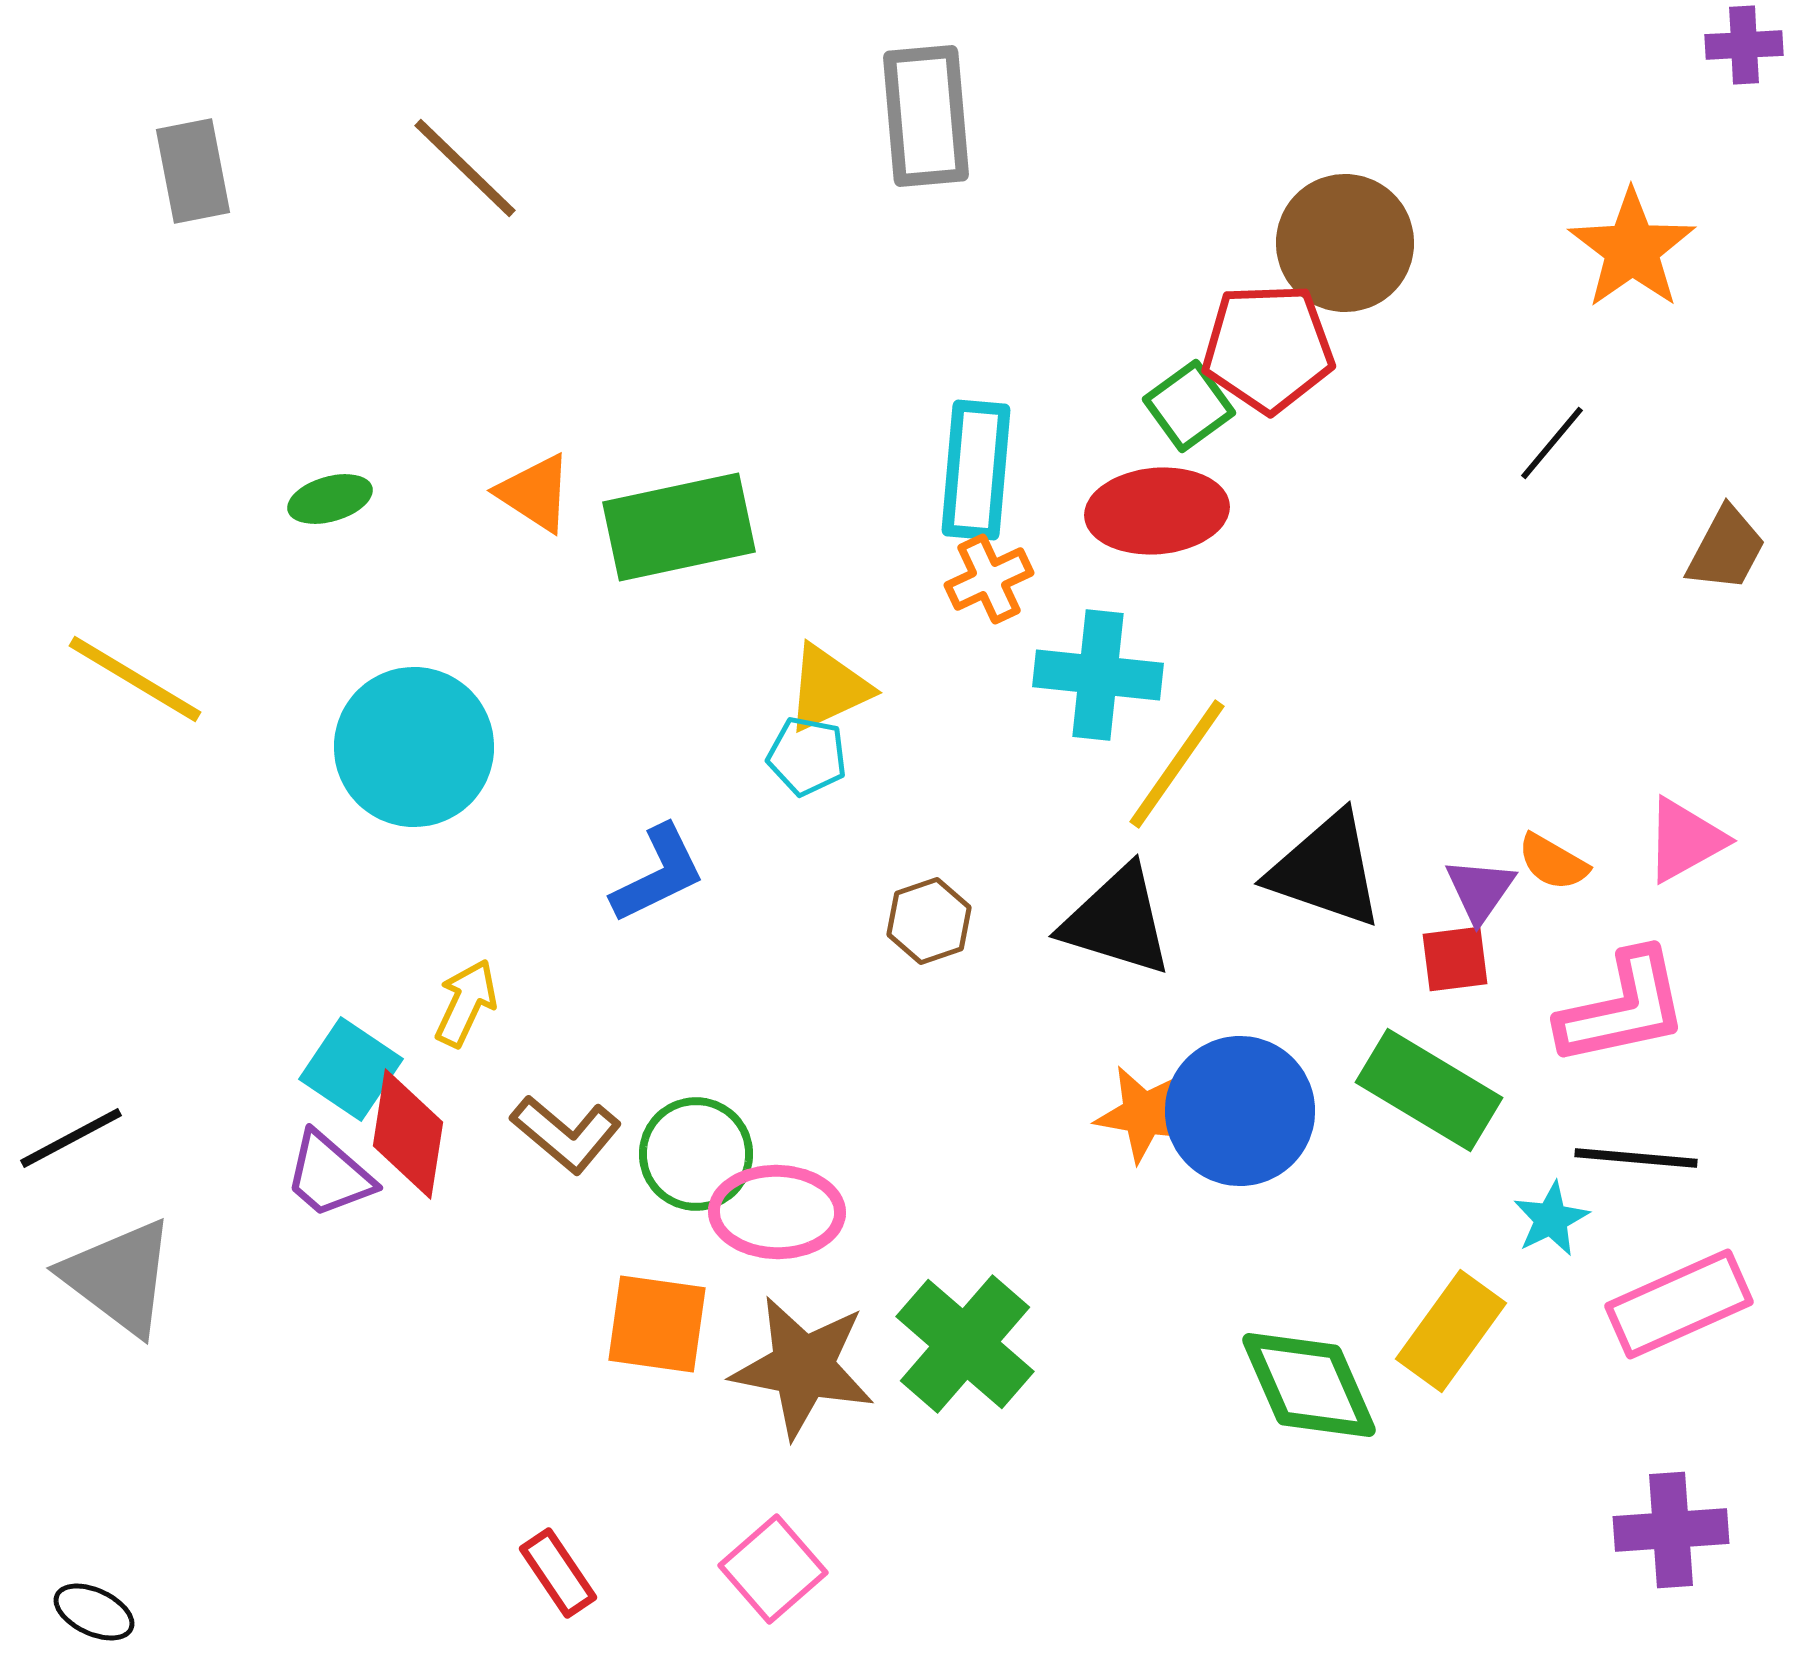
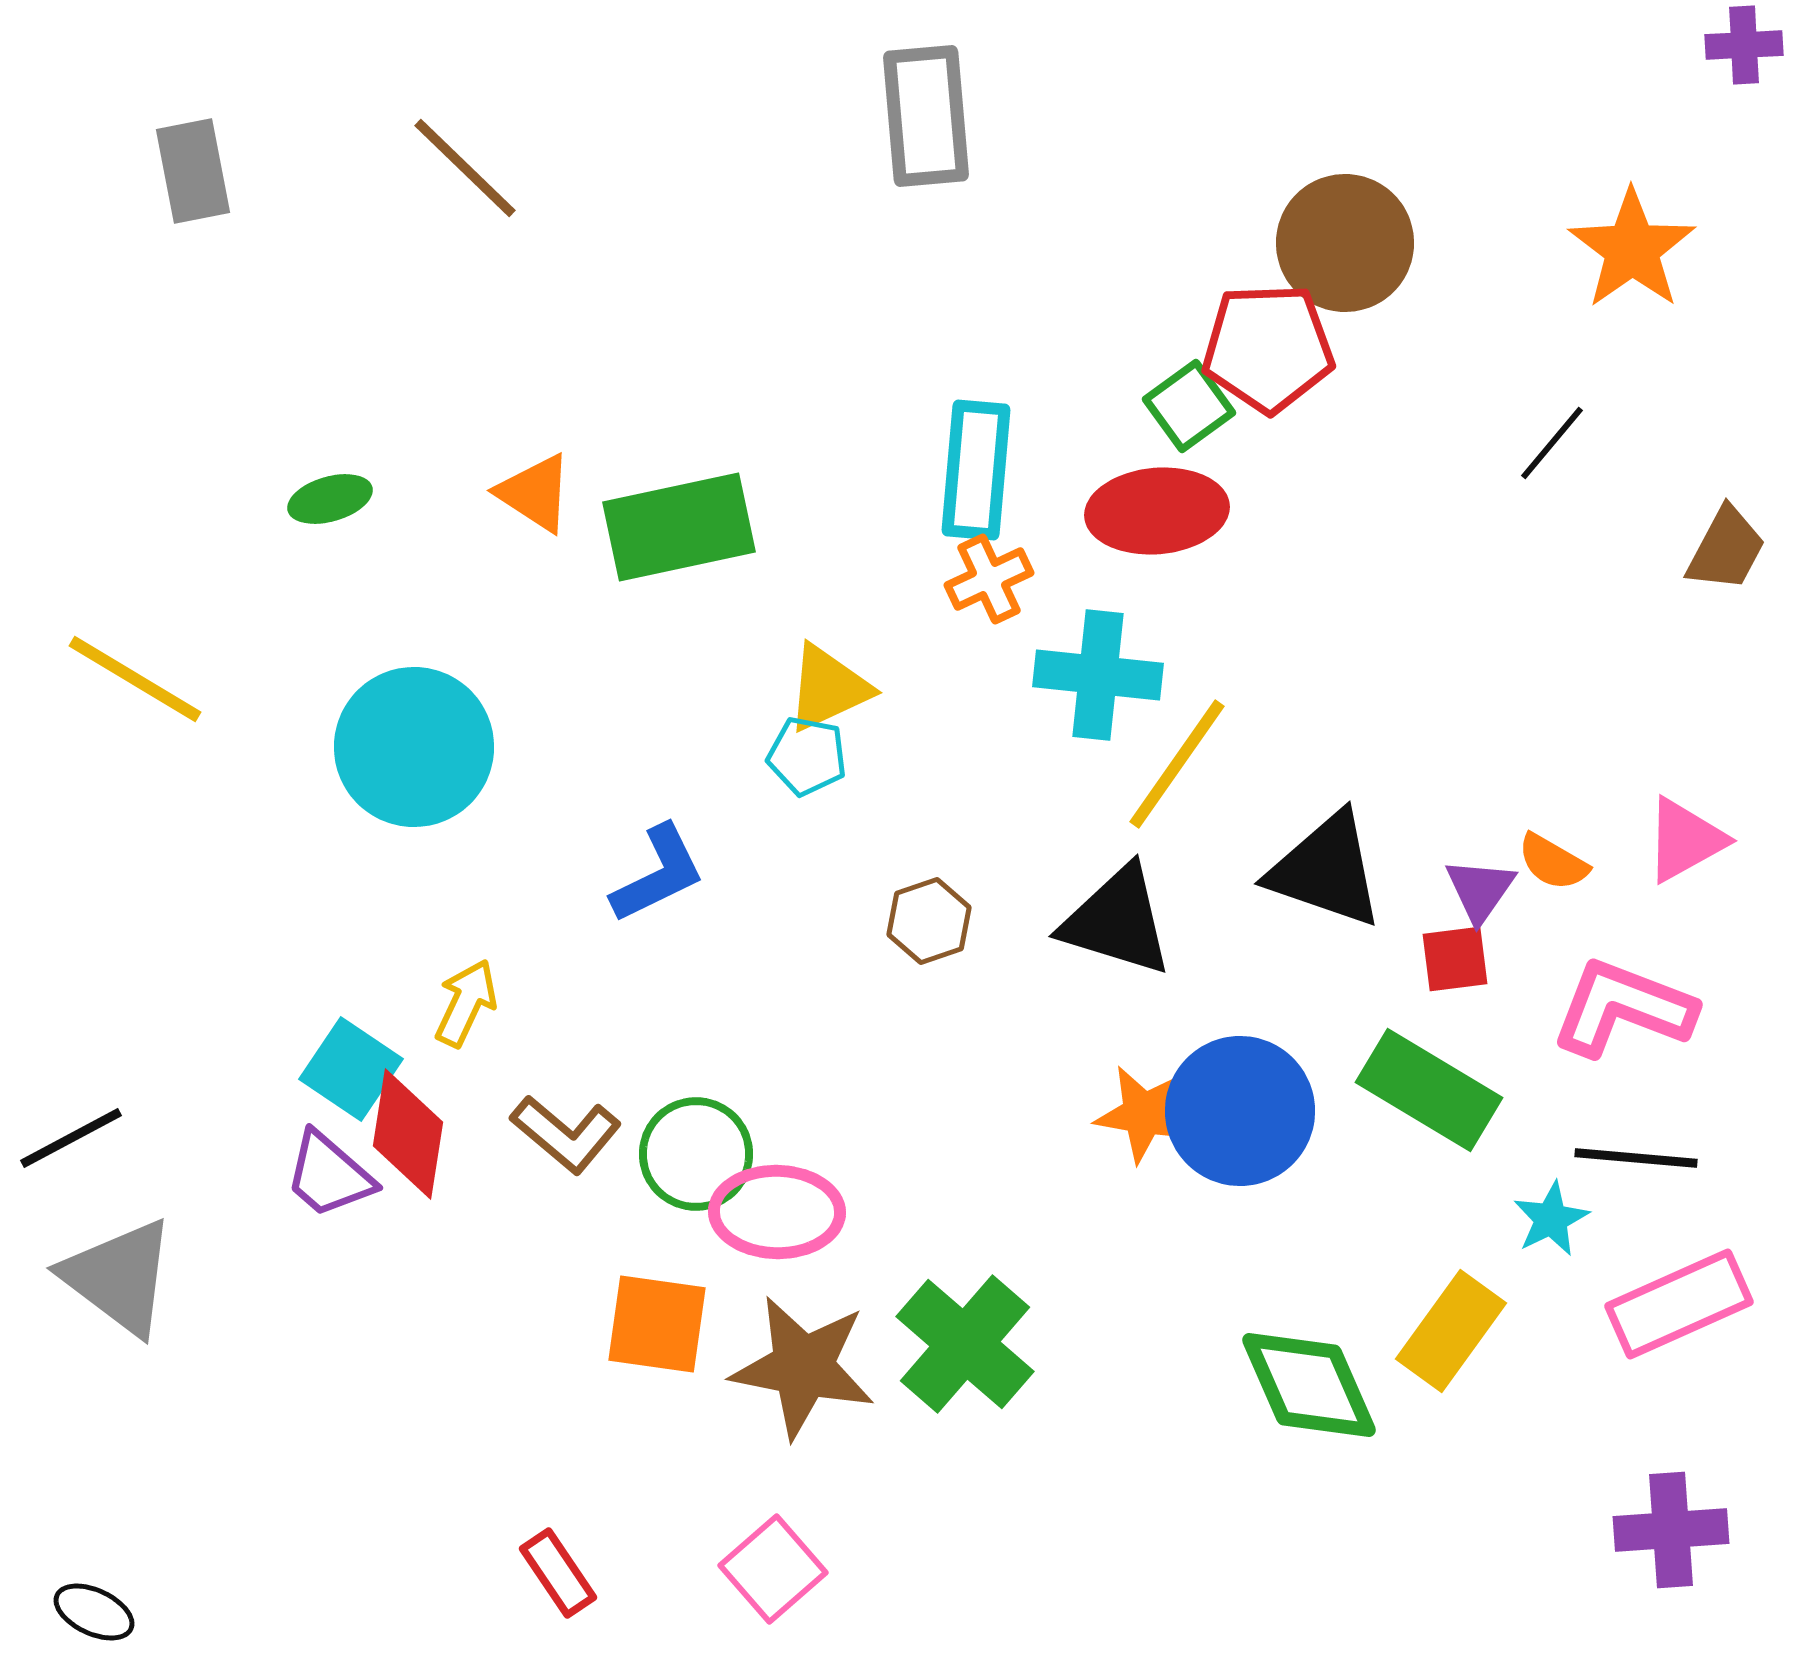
pink L-shape at (1623, 1008): rotated 147 degrees counterclockwise
